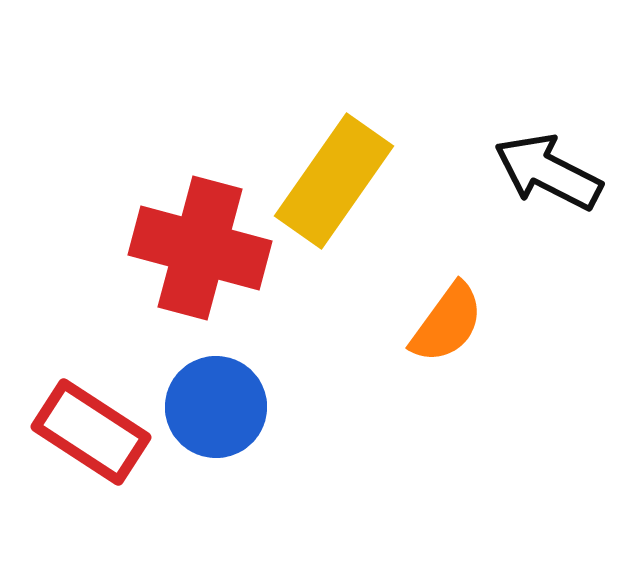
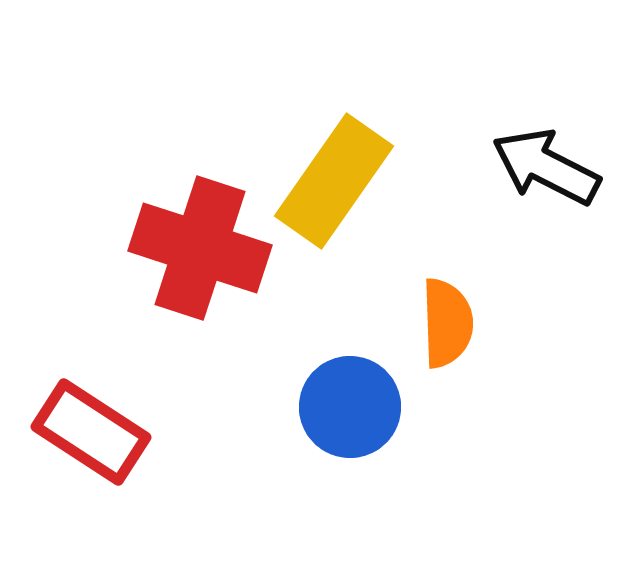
black arrow: moved 2 px left, 5 px up
red cross: rotated 3 degrees clockwise
orange semicircle: rotated 38 degrees counterclockwise
blue circle: moved 134 px right
